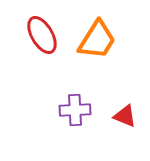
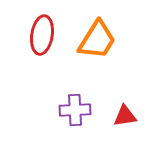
red ellipse: rotated 39 degrees clockwise
red triangle: rotated 30 degrees counterclockwise
